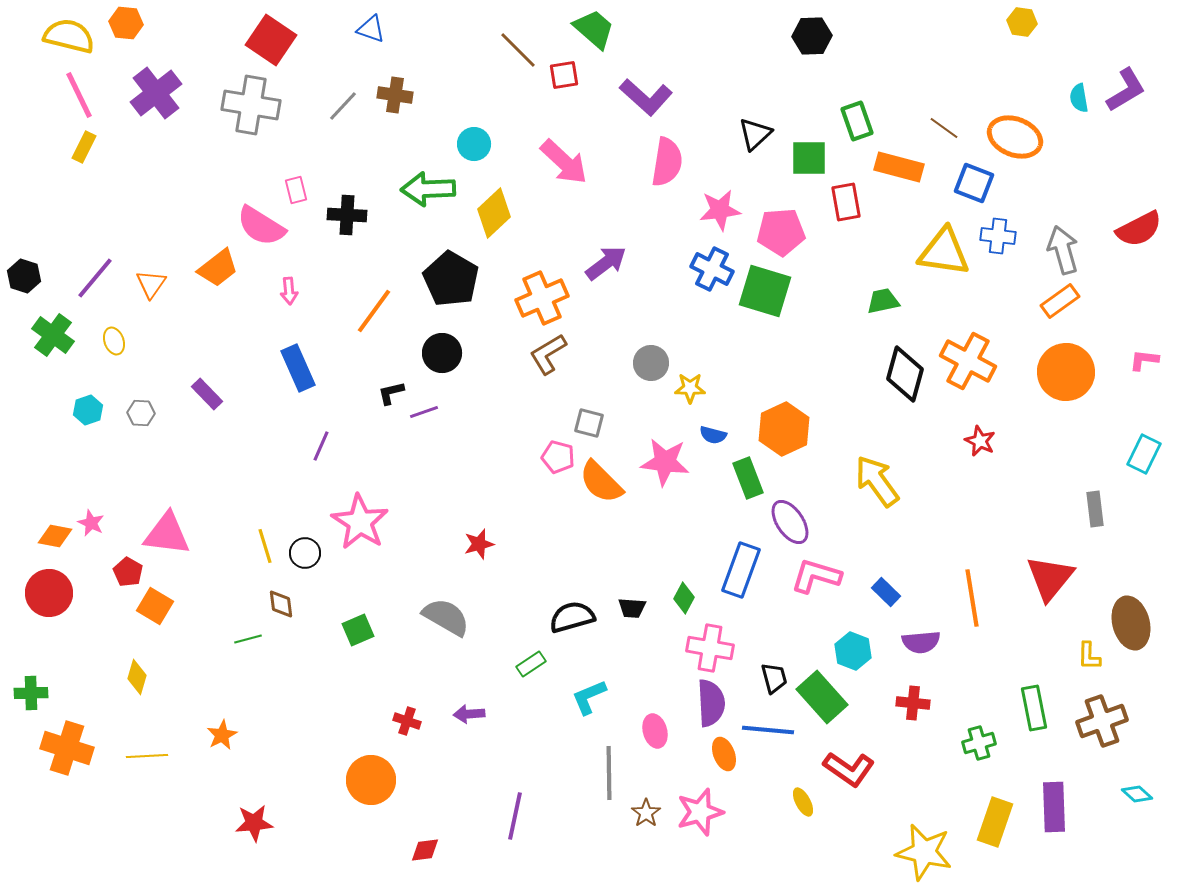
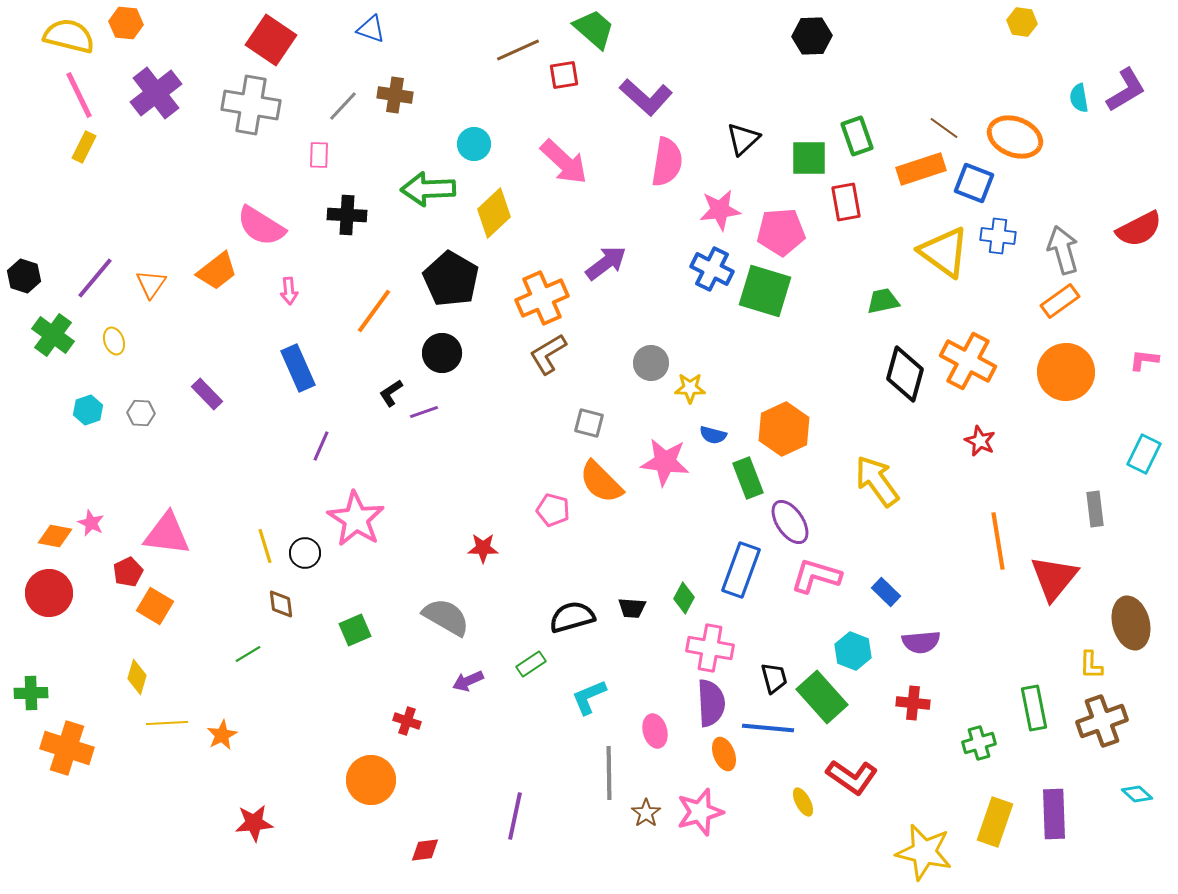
brown line at (518, 50): rotated 69 degrees counterclockwise
green rectangle at (857, 121): moved 15 px down
black triangle at (755, 134): moved 12 px left, 5 px down
orange rectangle at (899, 167): moved 22 px right, 2 px down; rotated 33 degrees counterclockwise
pink rectangle at (296, 190): moved 23 px right, 35 px up; rotated 16 degrees clockwise
yellow triangle at (944, 252): rotated 28 degrees clockwise
orange trapezoid at (218, 268): moved 1 px left, 3 px down
black L-shape at (391, 393): rotated 20 degrees counterclockwise
pink pentagon at (558, 457): moved 5 px left, 53 px down
pink star at (360, 522): moved 4 px left, 3 px up
red star at (479, 544): moved 4 px right, 4 px down; rotated 16 degrees clockwise
red pentagon at (128, 572): rotated 16 degrees clockwise
red triangle at (1050, 578): moved 4 px right
orange line at (972, 598): moved 26 px right, 57 px up
green square at (358, 630): moved 3 px left
green line at (248, 639): moved 15 px down; rotated 16 degrees counterclockwise
yellow L-shape at (1089, 656): moved 2 px right, 9 px down
purple arrow at (469, 714): moved 1 px left, 33 px up; rotated 20 degrees counterclockwise
blue line at (768, 730): moved 2 px up
yellow line at (147, 756): moved 20 px right, 33 px up
red L-shape at (849, 769): moved 3 px right, 8 px down
purple rectangle at (1054, 807): moved 7 px down
